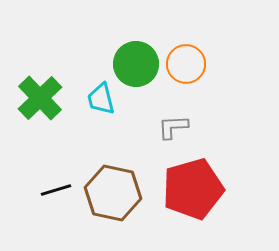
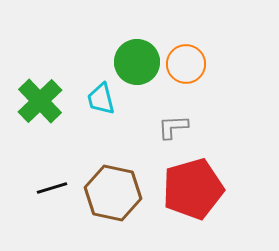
green circle: moved 1 px right, 2 px up
green cross: moved 3 px down
black line: moved 4 px left, 2 px up
